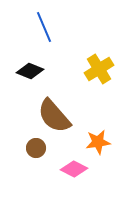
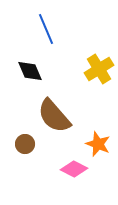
blue line: moved 2 px right, 2 px down
black diamond: rotated 44 degrees clockwise
orange star: moved 2 px down; rotated 30 degrees clockwise
brown circle: moved 11 px left, 4 px up
